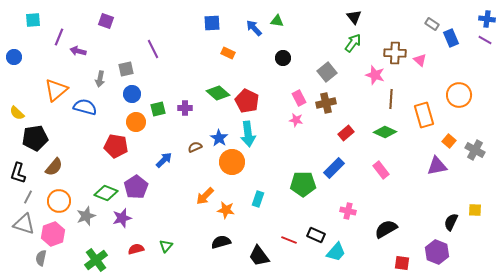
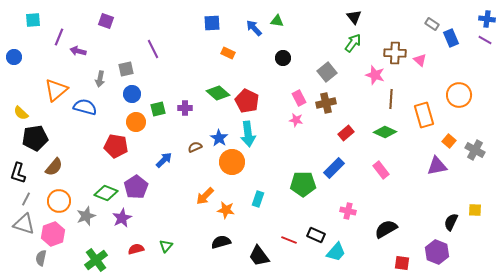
yellow semicircle at (17, 113): moved 4 px right
gray line at (28, 197): moved 2 px left, 2 px down
purple star at (122, 218): rotated 12 degrees counterclockwise
